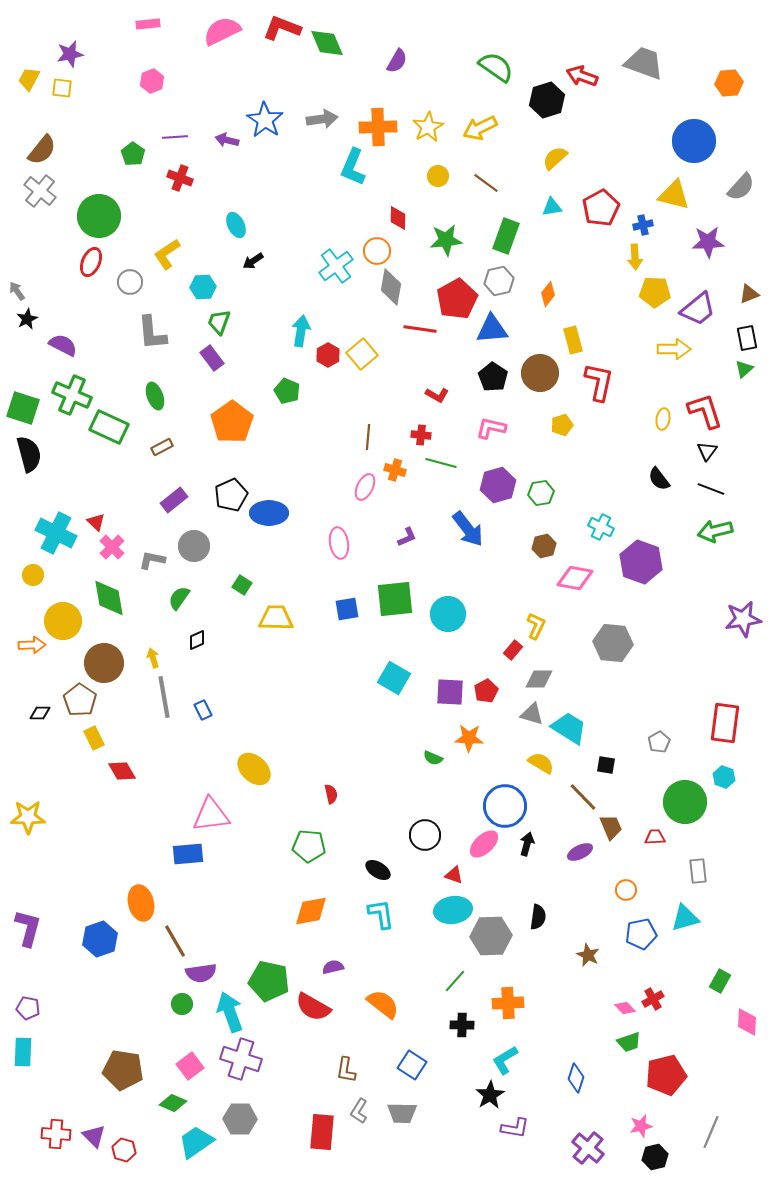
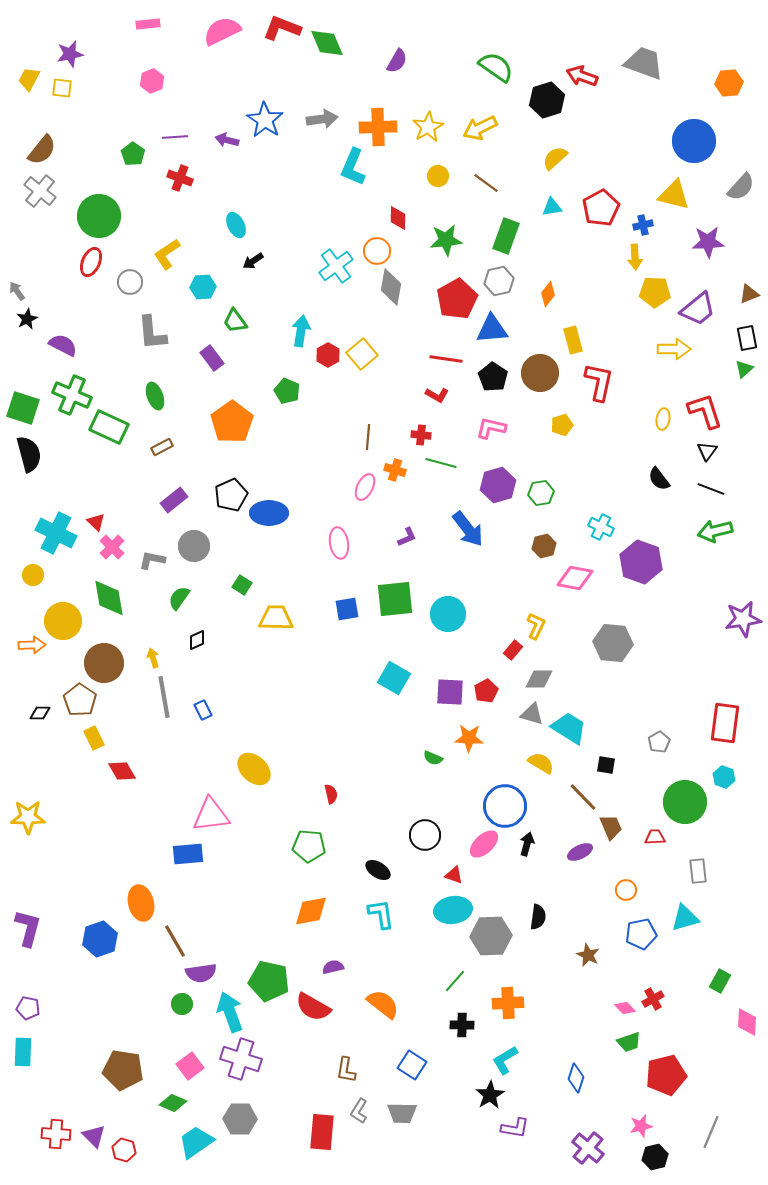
green trapezoid at (219, 322): moved 16 px right, 1 px up; rotated 56 degrees counterclockwise
red line at (420, 329): moved 26 px right, 30 px down
